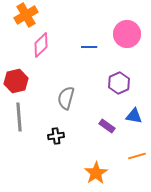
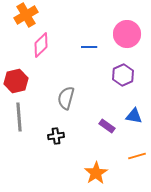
purple hexagon: moved 4 px right, 8 px up
